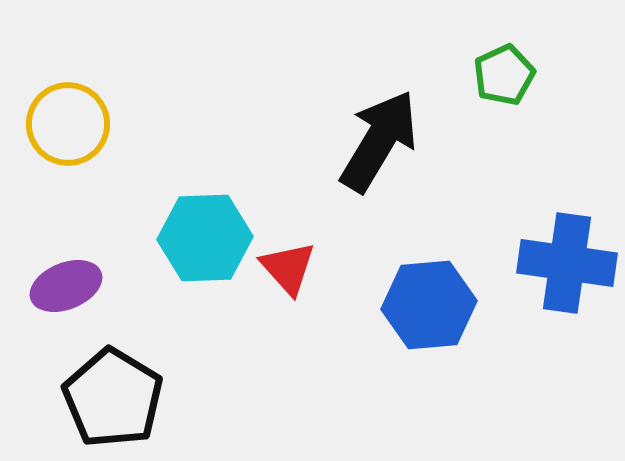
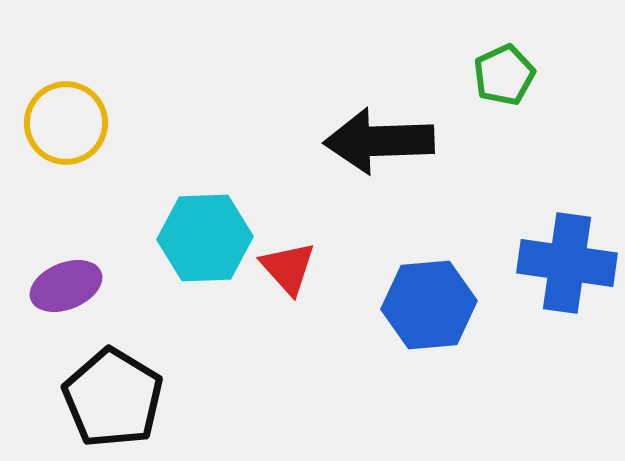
yellow circle: moved 2 px left, 1 px up
black arrow: rotated 123 degrees counterclockwise
